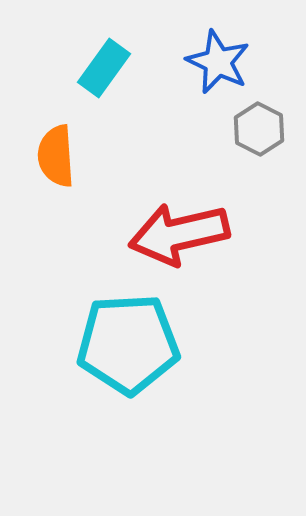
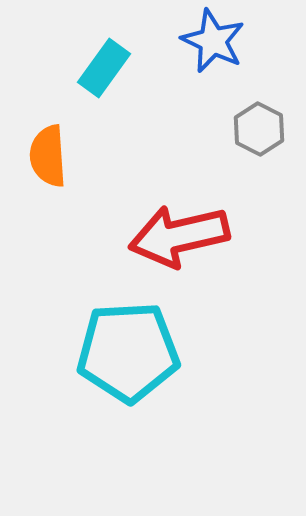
blue star: moved 5 px left, 21 px up
orange semicircle: moved 8 px left
red arrow: moved 2 px down
cyan pentagon: moved 8 px down
